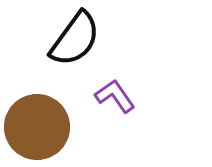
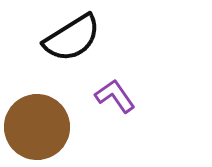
black semicircle: moved 3 px left, 1 px up; rotated 22 degrees clockwise
